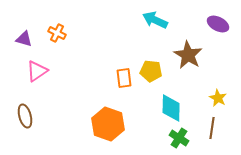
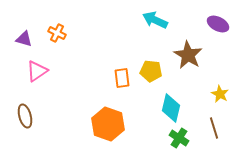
orange rectangle: moved 2 px left
yellow star: moved 2 px right, 4 px up
cyan diamond: rotated 12 degrees clockwise
brown line: moved 2 px right; rotated 25 degrees counterclockwise
